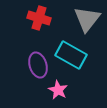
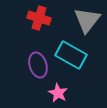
gray triangle: moved 1 px down
pink star: moved 3 px down
